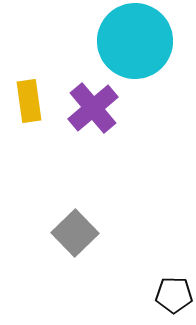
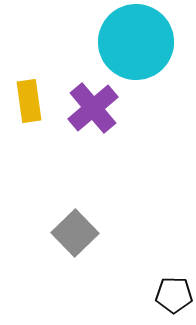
cyan circle: moved 1 px right, 1 px down
